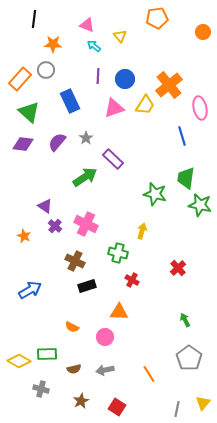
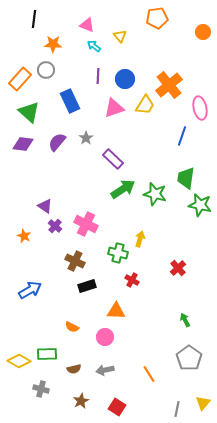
blue line at (182, 136): rotated 36 degrees clockwise
green arrow at (85, 177): moved 38 px right, 12 px down
yellow arrow at (142, 231): moved 2 px left, 8 px down
orange triangle at (119, 312): moved 3 px left, 1 px up
